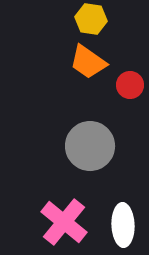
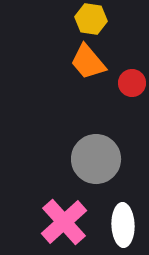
orange trapezoid: rotated 15 degrees clockwise
red circle: moved 2 px right, 2 px up
gray circle: moved 6 px right, 13 px down
pink cross: rotated 9 degrees clockwise
